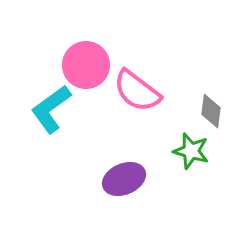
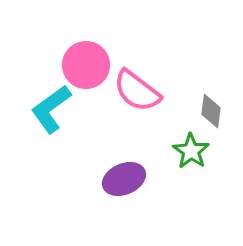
green star: rotated 18 degrees clockwise
